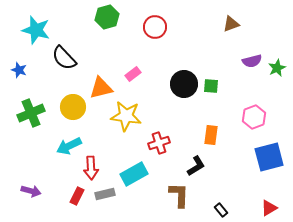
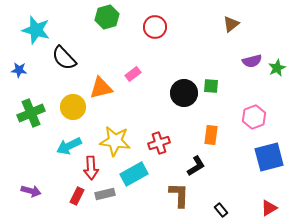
brown triangle: rotated 18 degrees counterclockwise
blue star: rotated 14 degrees counterclockwise
black circle: moved 9 px down
yellow star: moved 11 px left, 25 px down
